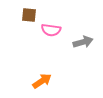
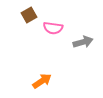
brown square: rotated 35 degrees counterclockwise
pink semicircle: moved 2 px right, 2 px up
